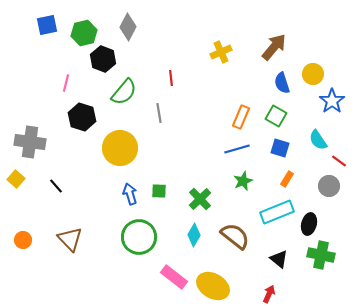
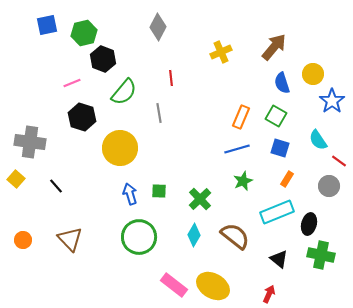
gray diamond at (128, 27): moved 30 px right
pink line at (66, 83): moved 6 px right; rotated 54 degrees clockwise
pink rectangle at (174, 277): moved 8 px down
